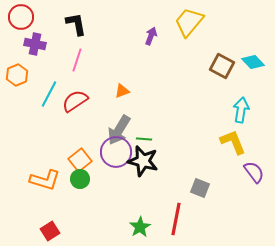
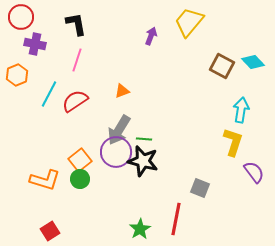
yellow L-shape: rotated 40 degrees clockwise
green star: moved 2 px down
